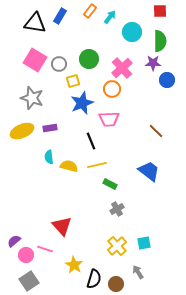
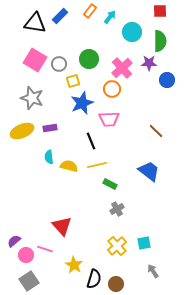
blue rectangle: rotated 14 degrees clockwise
purple star: moved 4 px left
gray arrow: moved 15 px right, 1 px up
